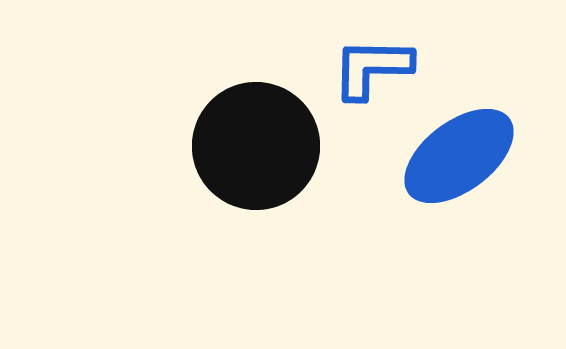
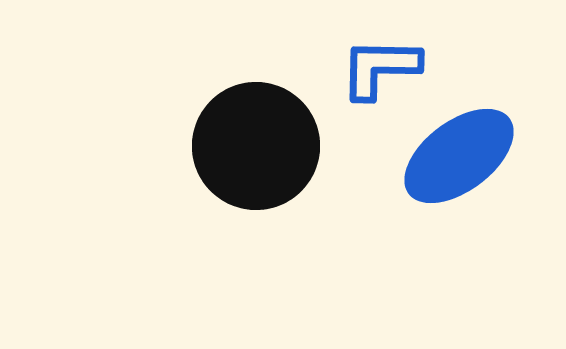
blue L-shape: moved 8 px right
